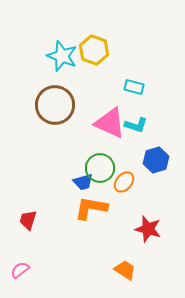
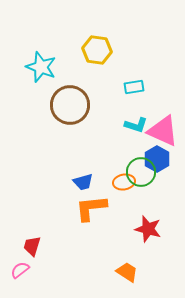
yellow hexagon: moved 3 px right; rotated 12 degrees counterclockwise
cyan star: moved 21 px left, 11 px down
cyan rectangle: rotated 24 degrees counterclockwise
brown circle: moved 15 px right
pink triangle: moved 53 px right, 8 px down
blue hexagon: moved 1 px right, 1 px up; rotated 15 degrees counterclockwise
green circle: moved 41 px right, 4 px down
orange ellipse: rotated 40 degrees clockwise
orange L-shape: rotated 16 degrees counterclockwise
red trapezoid: moved 4 px right, 26 px down
orange trapezoid: moved 2 px right, 2 px down
